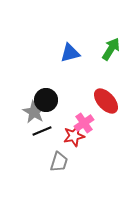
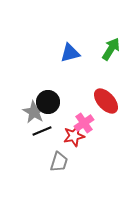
black circle: moved 2 px right, 2 px down
